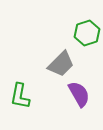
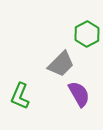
green hexagon: moved 1 px down; rotated 10 degrees counterclockwise
green L-shape: rotated 12 degrees clockwise
